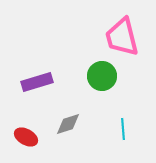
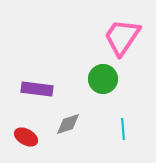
pink trapezoid: rotated 48 degrees clockwise
green circle: moved 1 px right, 3 px down
purple rectangle: moved 7 px down; rotated 24 degrees clockwise
